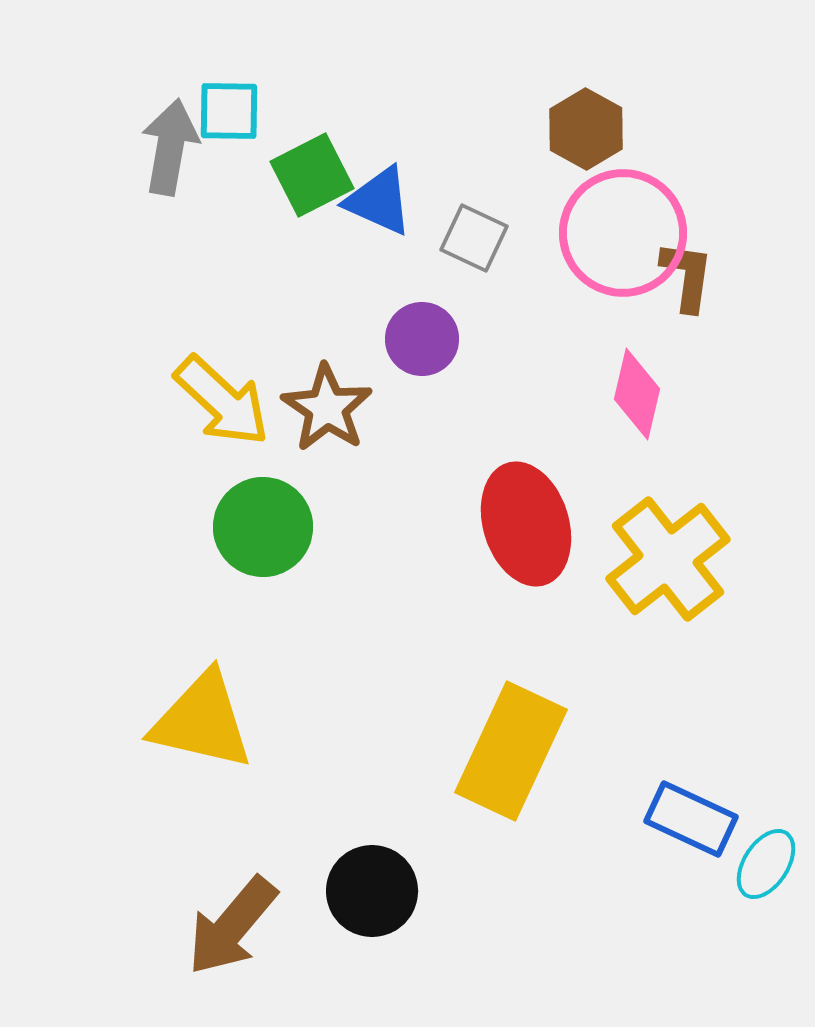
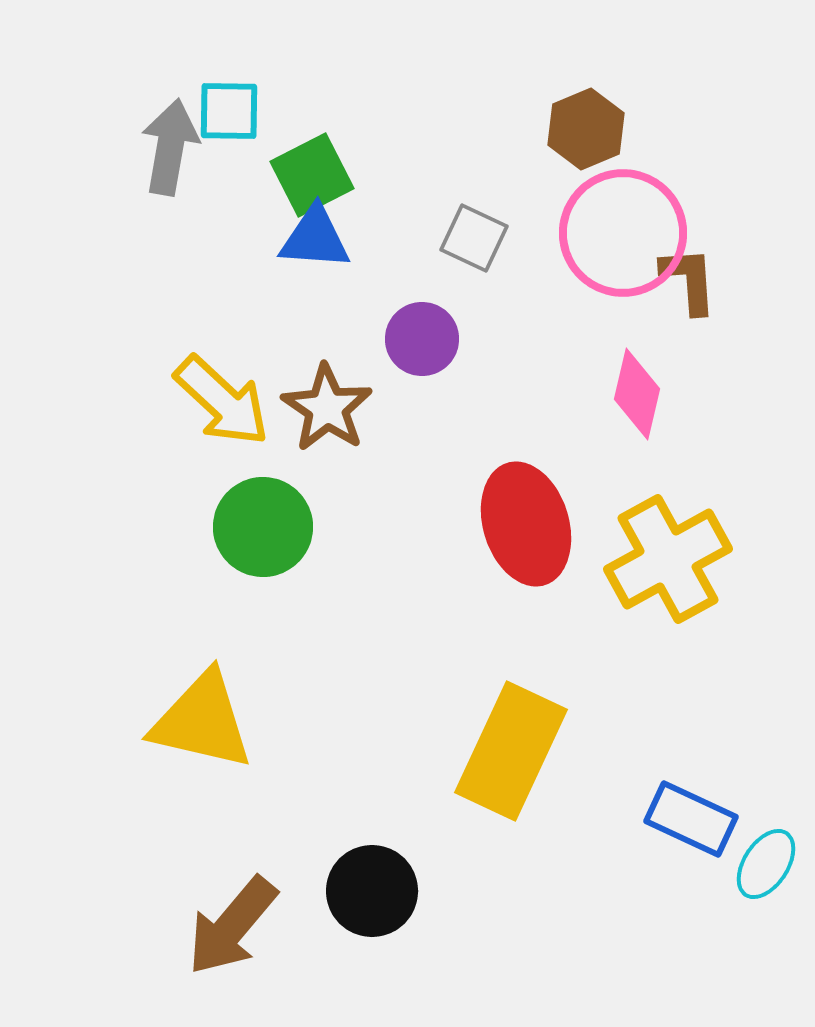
brown hexagon: rotated 8 degrees clockwise
blue triangle: moved 64 px left, 37 px down; rotated 20 degrees counterclockwise
brown L-shape: moved 2 px right, 4 px down; rotated 12 degrees counterclockwise
yellow cross: rotated 9 degrees clockwise
